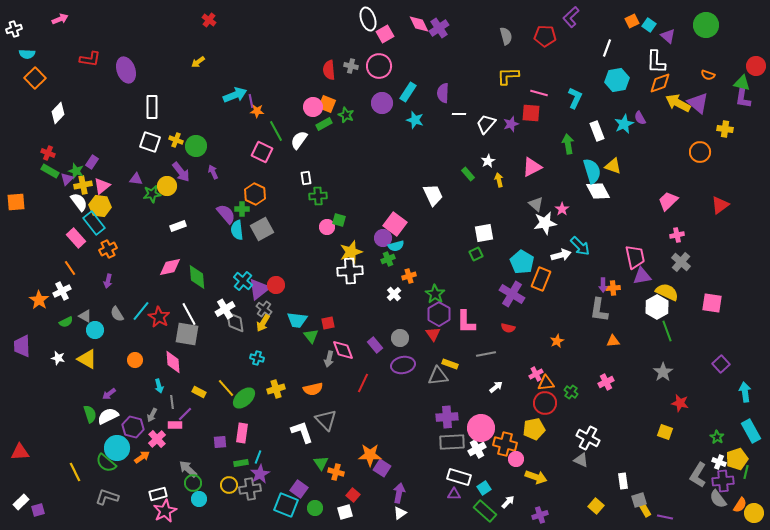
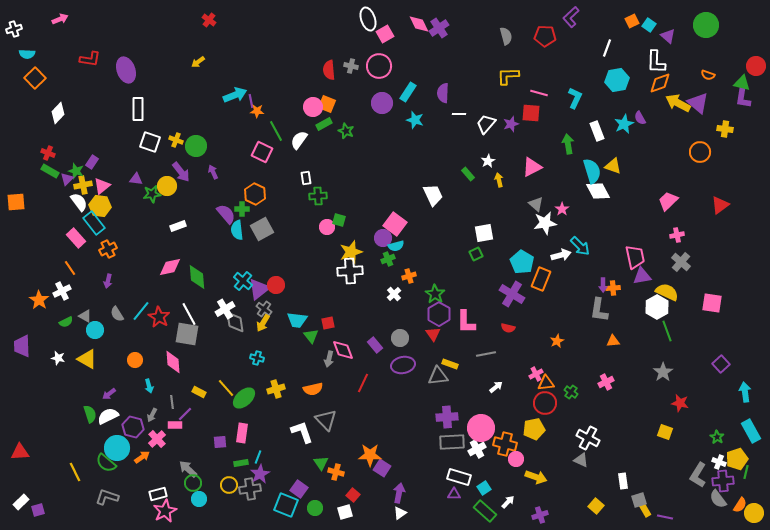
white rectangle at (152, 107): moved 14 px left, 2 px down
green star at (346, 115): moved 16 px down
cyan arrow at (159, 386): moved 10 px left
